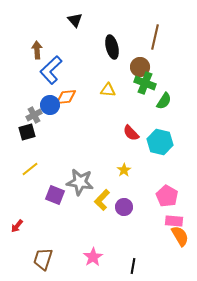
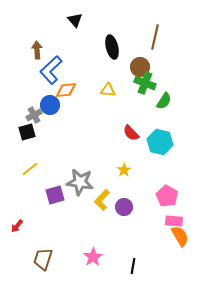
orange diamond: moved 7 px up
purple square: rotated 36 degrees counterclockwise
